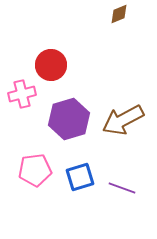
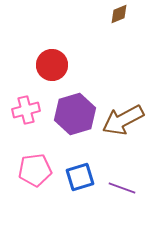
red circle: moved 1 px right
pink cross: moved 4 px right, 16 px down
purple hexagon: moved 6 px right, 5 px up
